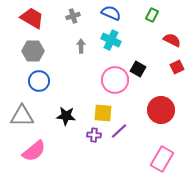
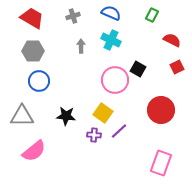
yellow square: rotated 30 degrees clockwise
pink rectangle: moved 1 px left, 4 px down; rotated 10 degrees counterclockwise
